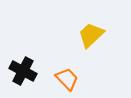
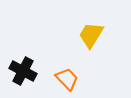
yellow trapezoid: rotated 16 degrees counterclockwise
